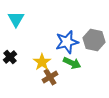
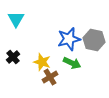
blue star: moved 2 px right, 3 px up
black cross: moved 3 px right
yellow star: rotated 18 degrees counterclockwise
